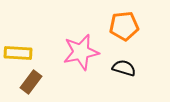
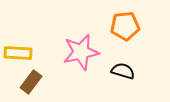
orange pentagon: moved 1 px right
black semicircle: moved 1 px left, 3 px down
